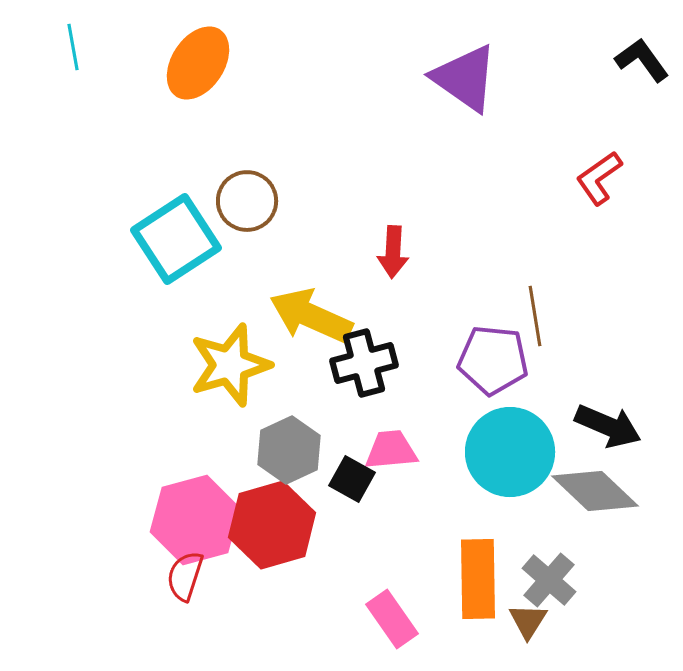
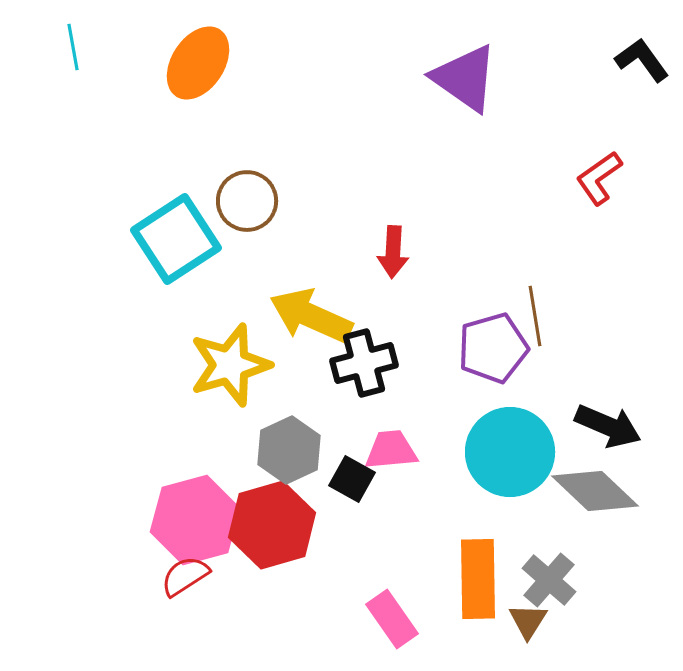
purple pentagon: moved 12 px up; rotated 22 degrees counterclockwise
red semicircle: rotated 39 degrees clockwise
